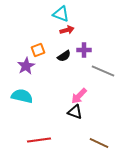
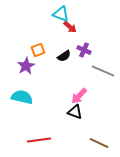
red arrow: moved 3 px right, 3 px up; rotated 56 degrees clockwise
purple cross: rotated 24 degrees clockwise
cyan semicircle: moved 1 px down
